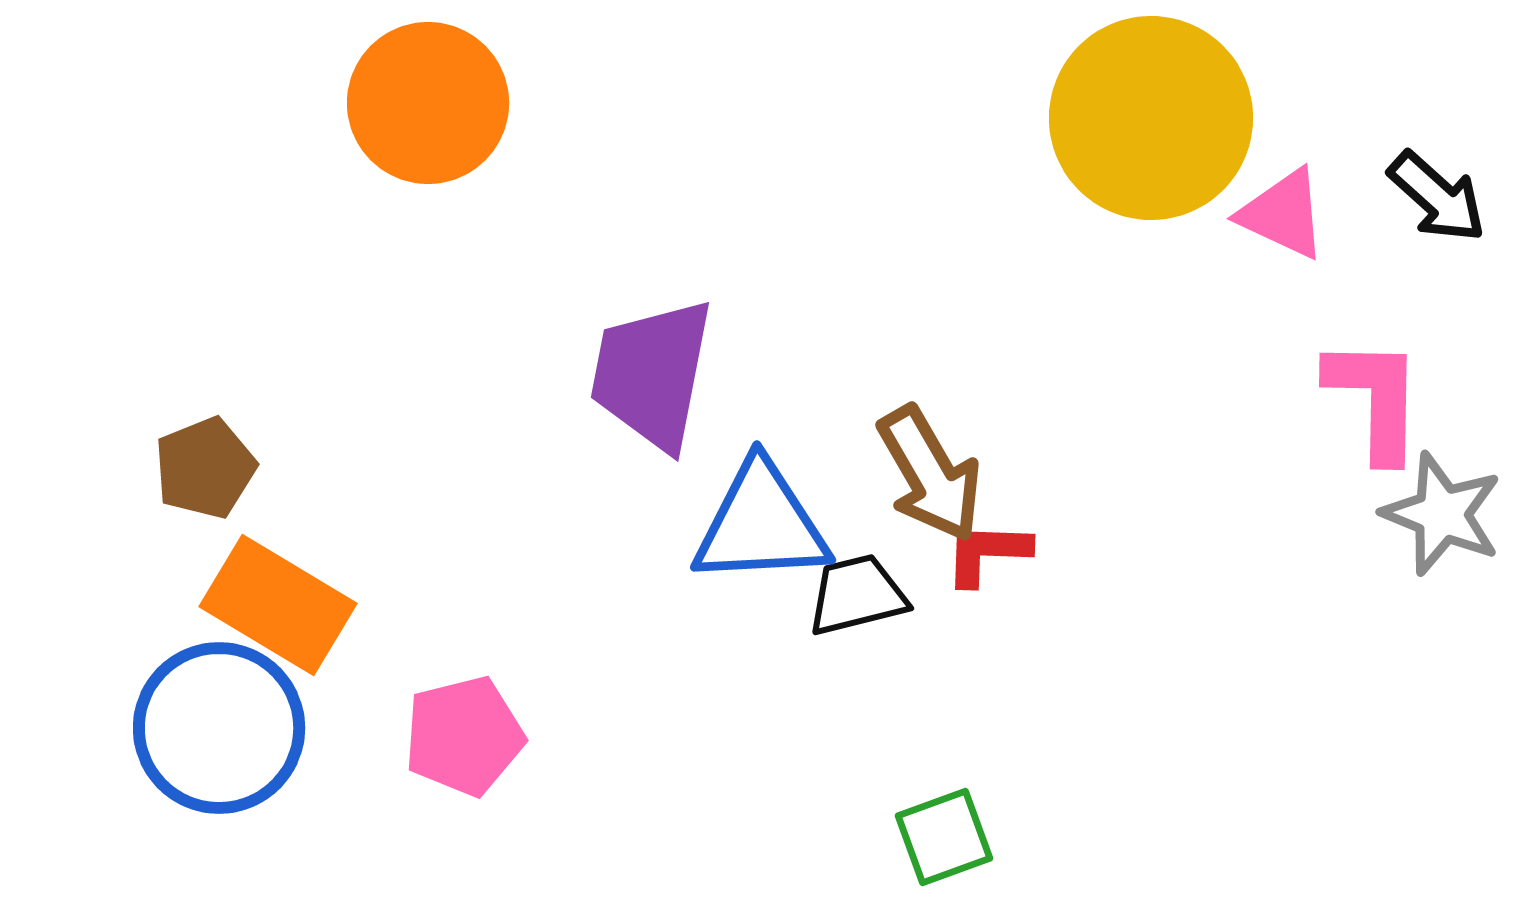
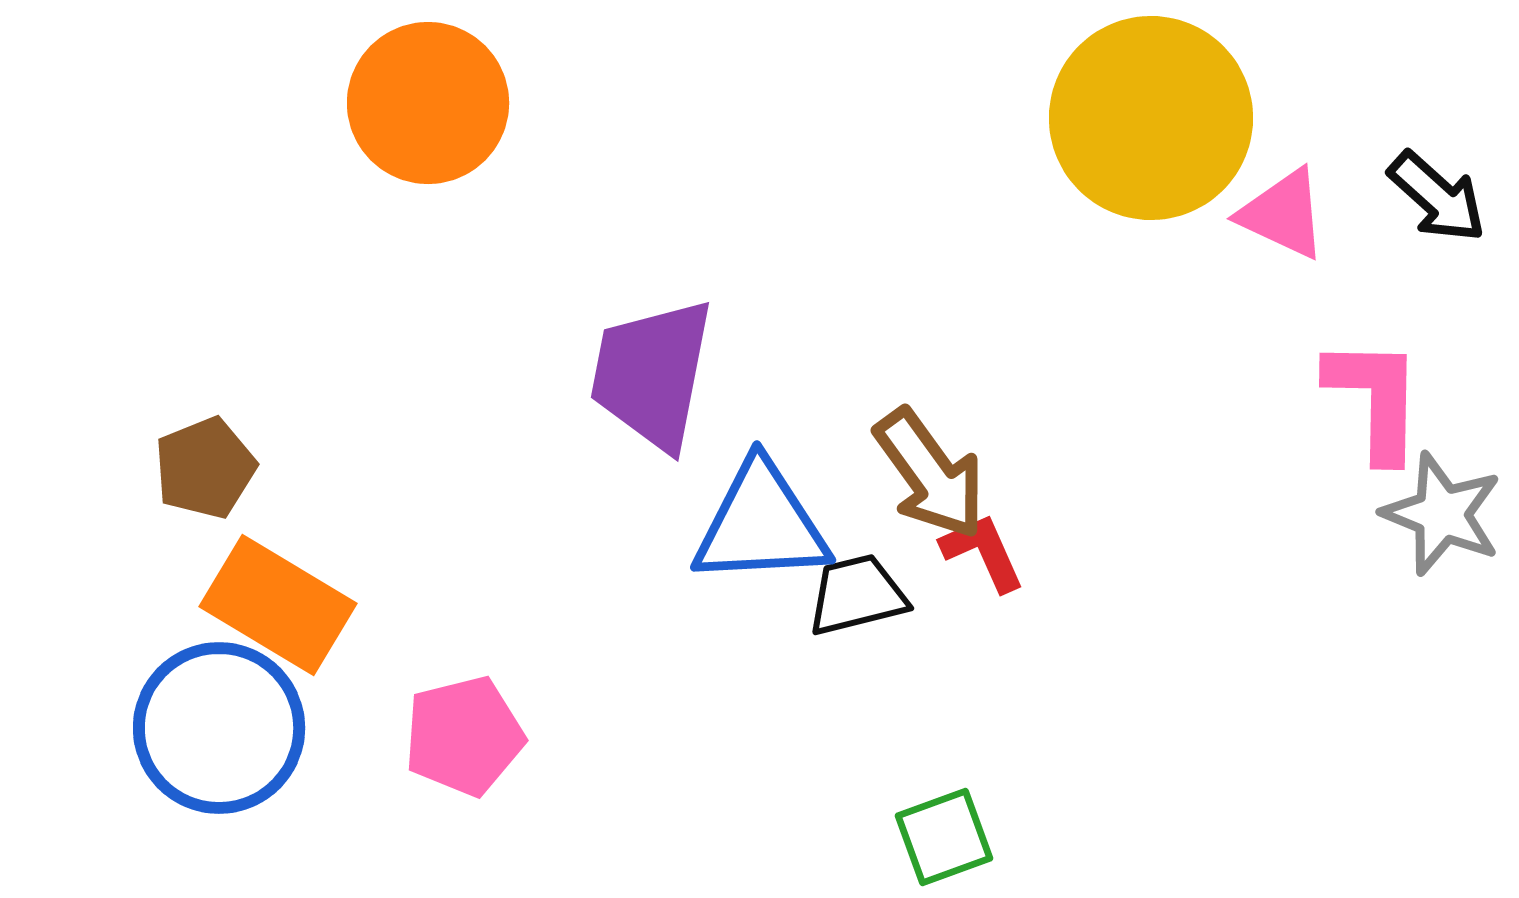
brown arrow: rotated 6 degrees counterclockwise
red L-shape: moved 4 px left, 1 px up; rotated 64 degrees clockwise
